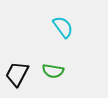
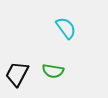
cyan semicircle: moved 3 px right, 1 px down
